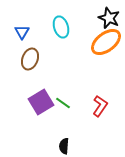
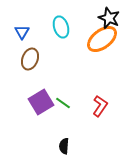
orange ellipse: moved 4 px left, 3 px up
